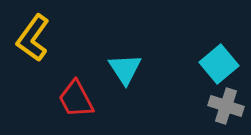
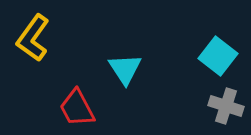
cyan square: moved 1 px left, 8 px up; rotated 12 degrees counterclockwise
red trapezoid: moved 1 px right, 9 px down
